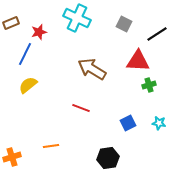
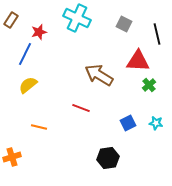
brown rectangle: moved 3 px up; rotated 35 degrees counterclockwise
black line: rotated 70 degrees counterclockwise
brown arrow: moved 7 px right, 6 px down
green cross: rotated 24 degrees counterclockwise
cyan star: moved 3 px left
orange line: moved 12 px left, 19 px up; rotated 21 degrees clockwise
